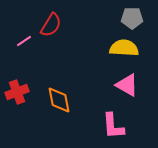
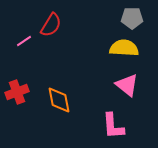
pink triangle: rotated 10 degrees clockwise
